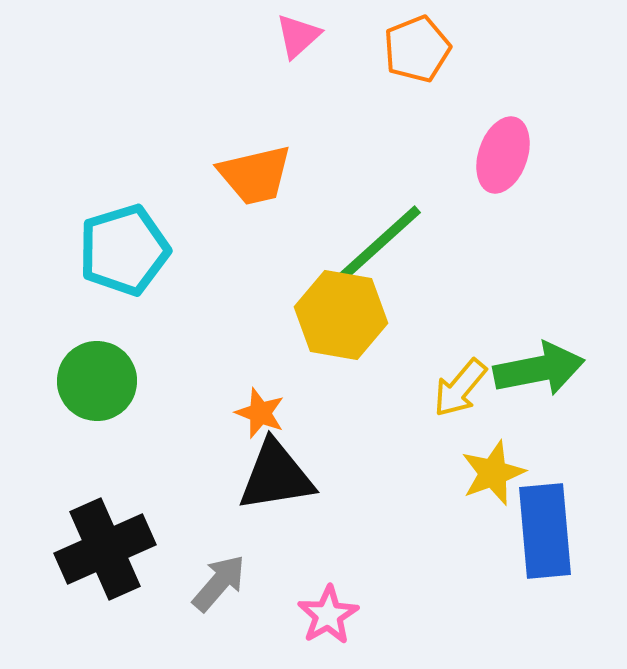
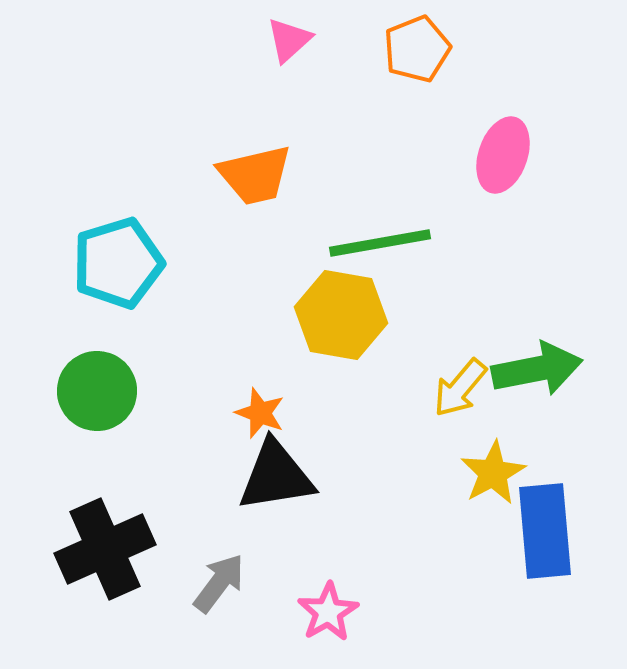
pink triangle: moved 9 px left, 4 px down
green line: rotated 32 degrees clockwise
cyan pentagon: moved 6 px left, 13 px down
green arrow: moved 2 px left
green circle: moved 10 px down
yellow star: rotated 8 degrees counterclockwise
gray arrow: rotated 4 degrees counterclockwise
pink star: moved 3 px up
